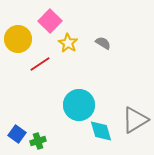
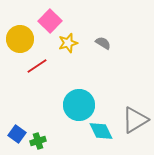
yellow circle: moved 2 px right
yellow star: rotated 24 degrees clockwise
red line: moved 3 px left, 2 px down
cyan diamond: rotated 10 degrees counterclockwise
